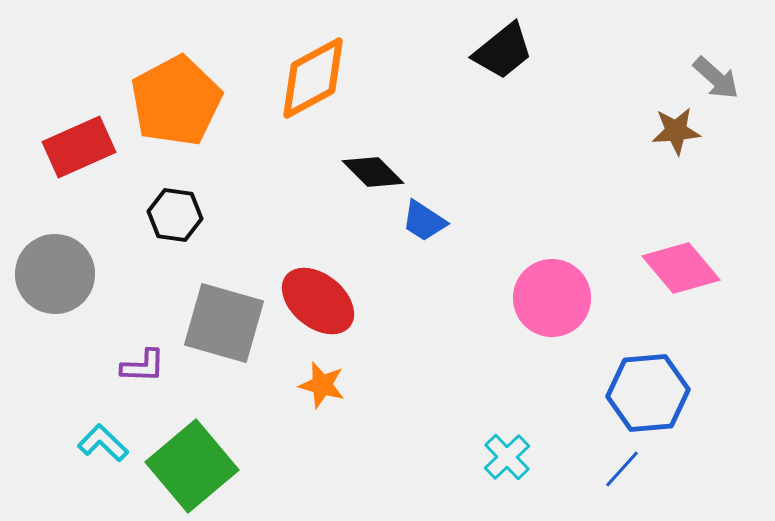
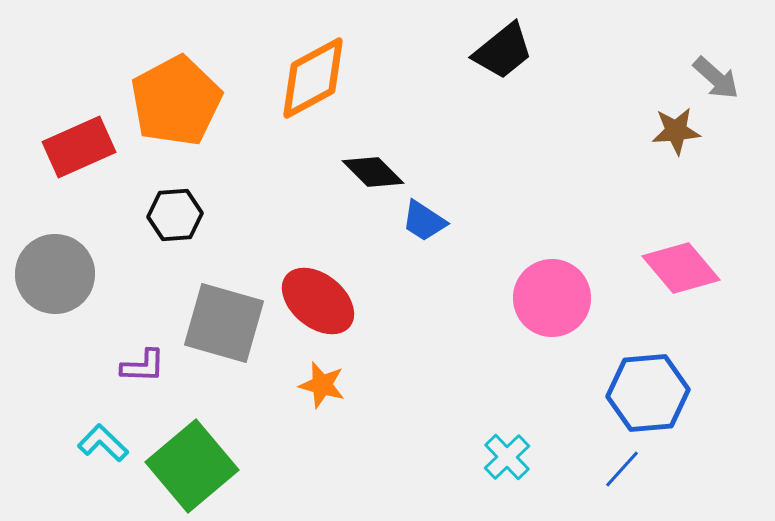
black hexagon: rotated 12 degrees counterclockwise
